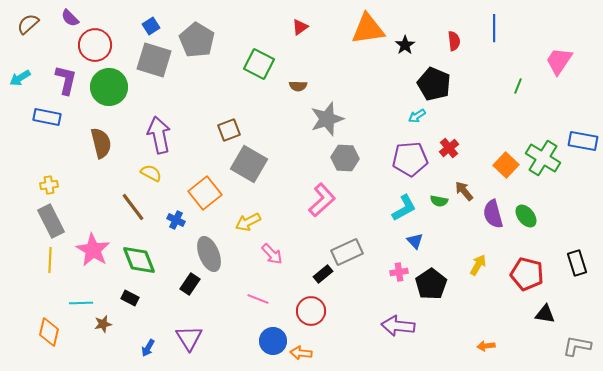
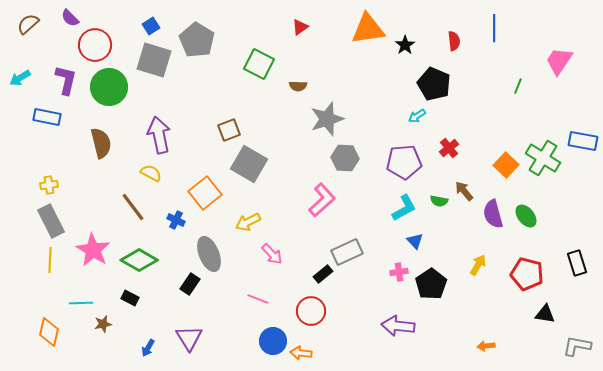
purple pentagon at (410, 159): moved 6 px left, 3 px down
green diamond at (139, 260): rotated 39 degrees counterclockwise
